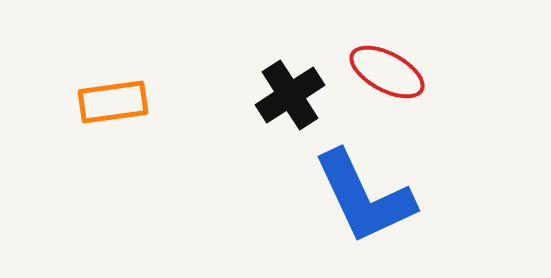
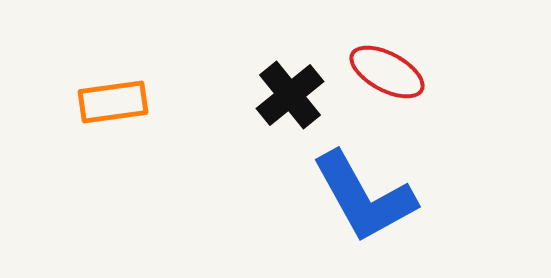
black cross: rotated 6 degrees counterclockwise
blue L-shape: rotated 4 degrees counterclockwise
